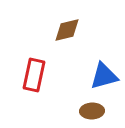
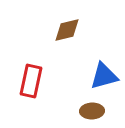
red rectangle: moved 3 px left, 6 px down
